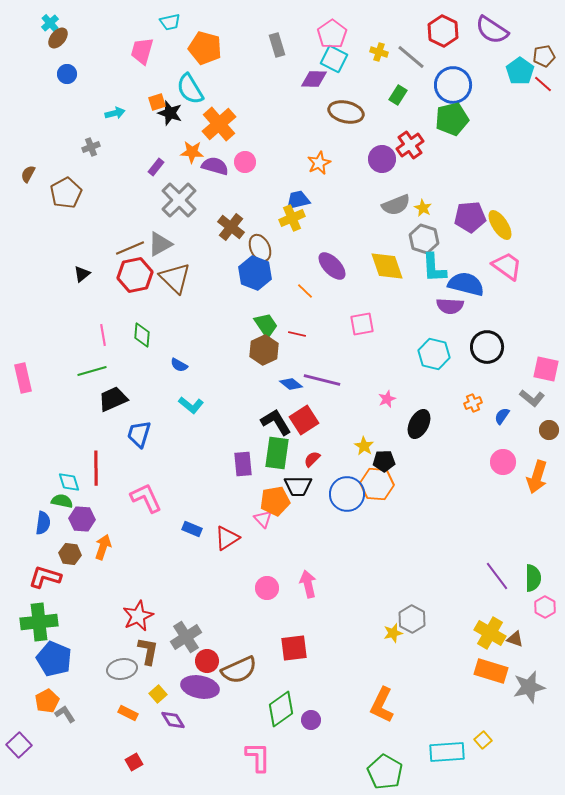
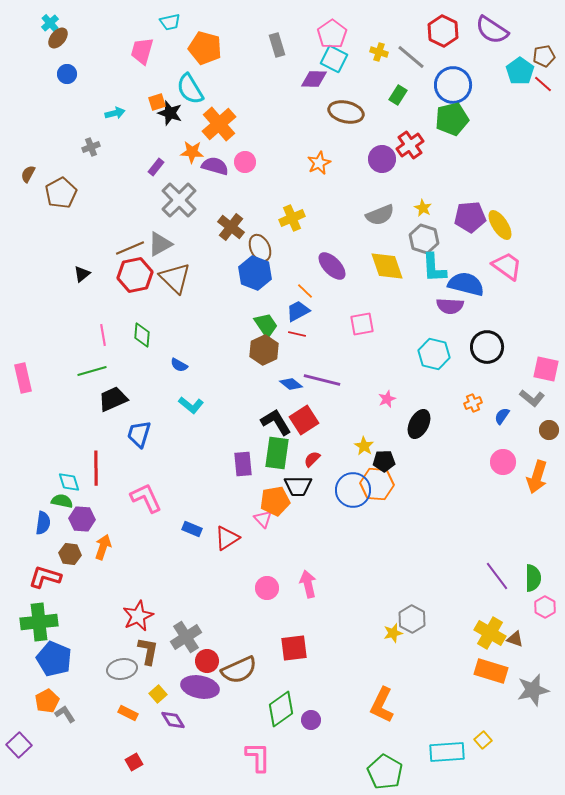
brown pentagon at (66, 193): moved 5 px left
blue trapezoid at (298, 200): moved 111 px down; rotated 15 degrees counterclockwise
gray semicircle at (396, 205): moved 16 px left, 10 px down
blue circle at (347, 494): moved 6 px right, 4 px up
gray star at (529, 687): moved 4 px right, 3 px down
